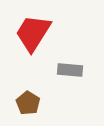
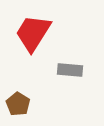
brown pentagon: moved 10 px left, 1 px down
